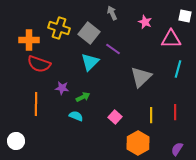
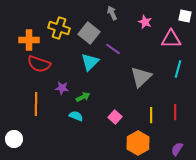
white circle: moved 2 px left, 2 px up
